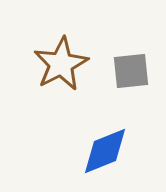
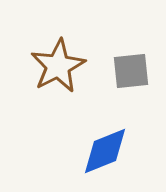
brown star: moved 3 px left, 2 px down
